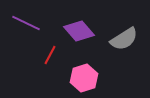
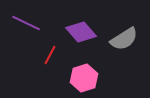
purple diamond: moved 2 px right, 1 px down
